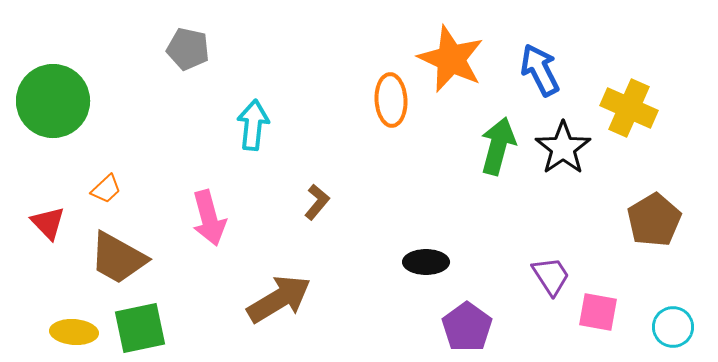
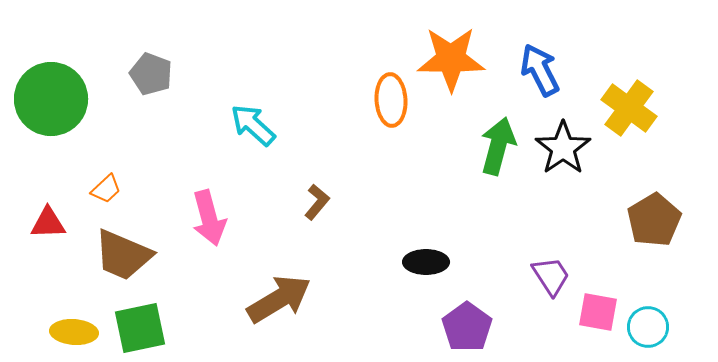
gray pentagon: moved 37 px left, 25 px down; rotated 9 degrees clockwise
orange star: rotated 24 degrees counterclockwise
green circle: moved 2 px left, 2 px up
yellow cross: rotated 12 degrees clockwise
cyan arrow: rotated 54 degrees counterclockwise
red triangle: rotated 48 degrees counterclockwise
brown trapezoid: moved 5 px right, 3 px up; rotated 6 degrees counterclockwise
cyan circle: moved 25 px left
